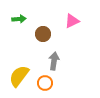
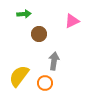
green arrow: moved 5 px right, 5 px up
brown circle: moved 4 px left
